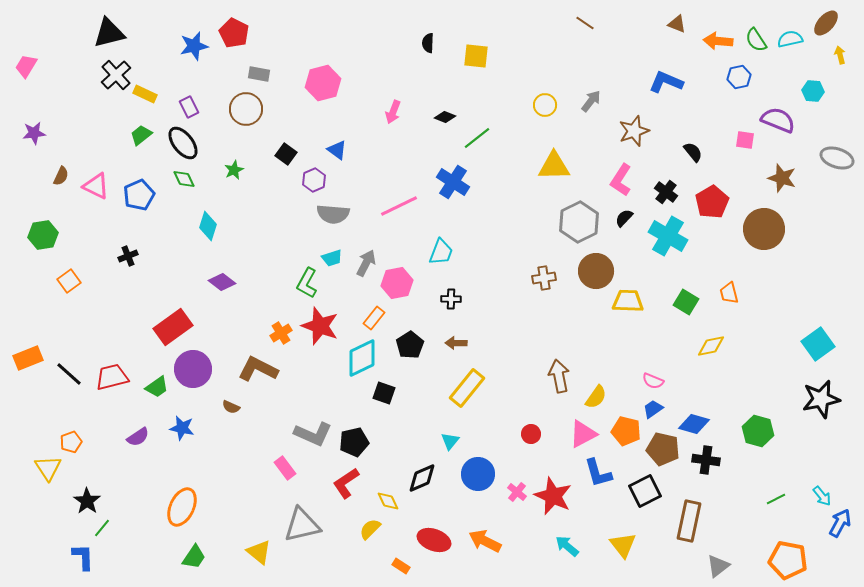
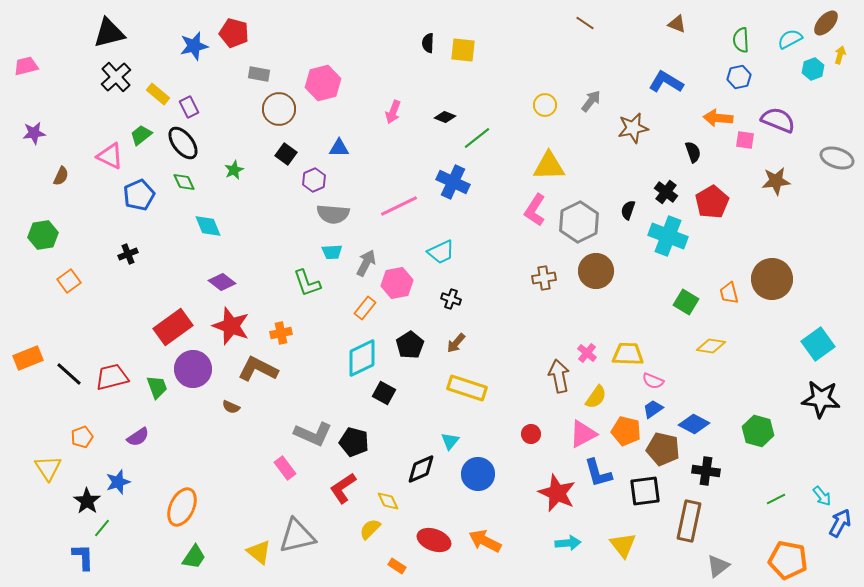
red pentagon at (234, 33): rotated 12 degrees counterclockwise
cyan semicircle at (790, 39): rotated 15 degrees counterclockwise
green semicircle at (756, 40): moved 15 px left; rotated 30 degrees clockwise
orange arrow at (718, 41): moved 77 px down
yellow arrow at (840, 55): rotated 30 degrees clockwise
yellow square at (476, 56): moved 13 px left, 6 px up
pink trapezoid at (26, 66): rotated 45 degrees clockwise
black cross at (116, 75): moved 2 px down
blue L-shape at (666, 82): rotated 8 degrees clockwise
cyan hexagon at (813, 91): moved 22 px up; rotated 25 degrees counterclockwise
yellow rectangle at (145, 94): moved 13 px right; rotated 15 degrees clockwise
brown circle at (246, 109): moved 33 px right
brown star at (634, 131): moved 1 px left, 3 px up; rotated 8 degrees clockwise
blue triangle at (337, 150): moved 2 px right, 2 px up; rotated 35 degrees counterclockwise
black semicircle at (693, 152): rotated 20 degrees clockwise
yellow triangle at (554, 166): moved 5 px left
brown star at (782, 178): moved 6 px left, 3 px down; rotated 24 degrees counterclockwise
green diamond at (184, 179): moved 3 px down
pink L-shape at (621, 180): moved 86 px left, 30 px down
blue cross at (453, 182): rotated 8 degrees counterclockwise
pink triangle at (96, 186): moved 14 px right, 30 px up
black semicircle at (624, 218): moved 4 px right, 8 px up; rotated 24 degrees counterclockwise
cyan diamond at (208, 226): rotated 40 degrees counterclockwise
brown circle at (764, 229): moved 8 px right, 50 px down
cyan cross at (668, 236): rotated 9 degrees counterclockwise
cyan trapezoid at (441, 252): rotated 44 degrees clockwise
black cross at (128, 256): moved 2 px up
cyan trapezoid at (332, 258): moved 6 px up; rotated 15 degrees clockwise
green L-shape at (307, 283): rotated 48 degrees counterclockwise
black cross at (451, 299): rotated 18 degrees clockwise
yellow trapezoid at (628, 301): moved 53 px down
orange rectangle at (374, 318): moved 9 px left, 10 px up
red star at (320, 326): moved 89 px left
orange cross at (281, 333): rotated 20 degrees clockwise
brown arrow at (456, 343): rotated 50 degrees counterclockwise
yellow diamond at (711, 346): rotated 20 degrees clockwise
green trapezoid at (157, 387): rotated 75 degrees counterclockwise
yellow rectangle at (467, 388): rotated 69 degrees clockwise
black square at (384, 393): rotated 10 degrees clockwise
black star at (821, 399): rotated 18 degrees clockwise
blue diamond at (694, 424): rotated 12 degrees clockwise
blue star at (182, 428): moved 64 px left, 54 px down; rotated 30 degrees counterclockwise
orange pentagon at (71, 442): moved 11 px right, 5 px up
black pentagon at (354, 442): rotated 28 degrees clockwise
black cross at (706, 460): moved 11 px down
black diamond at (422, 478): moved 1 px left, 9 px up
red L-shape at (346, 483): moved 3 px left, 5 px down
black square at (645, 491): rotated 20 degrees clockwise
pink cross at (517, 492): moved 70 px right, 139 px up
red star at (553, 496): moved 4 px right, 3 px up
gray triangle at (302, 525): moved 5 px left, 11 px down
cyan arrow at (567, 546): moved 1 px right, 3 px up; rotated 135 degrees clockwise
orange rectangle at (401, 566): moved 4 px left
